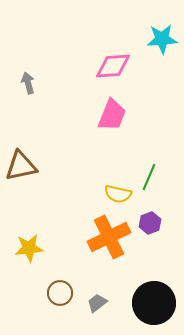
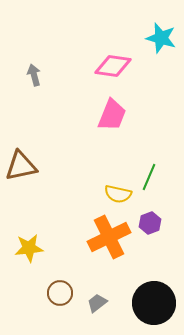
cyan star: moved 1 px left, 1 px up; rotated 20 degrees clockwise
pink diamond: rotated 12 degrees clockwise
gray arrow: moved 6 px right, 8 px up
